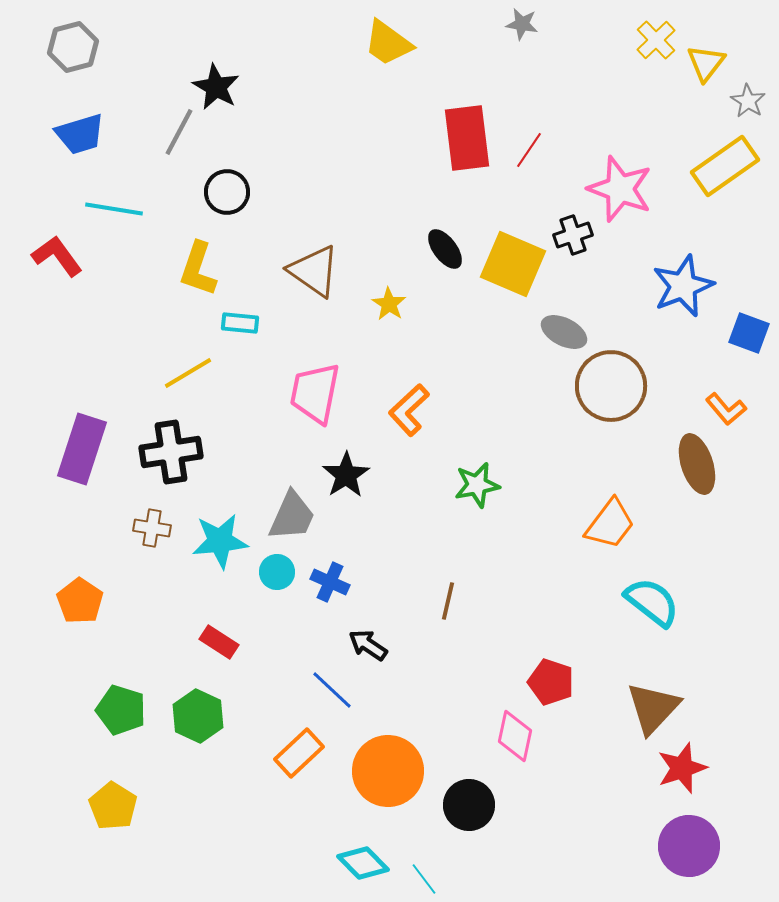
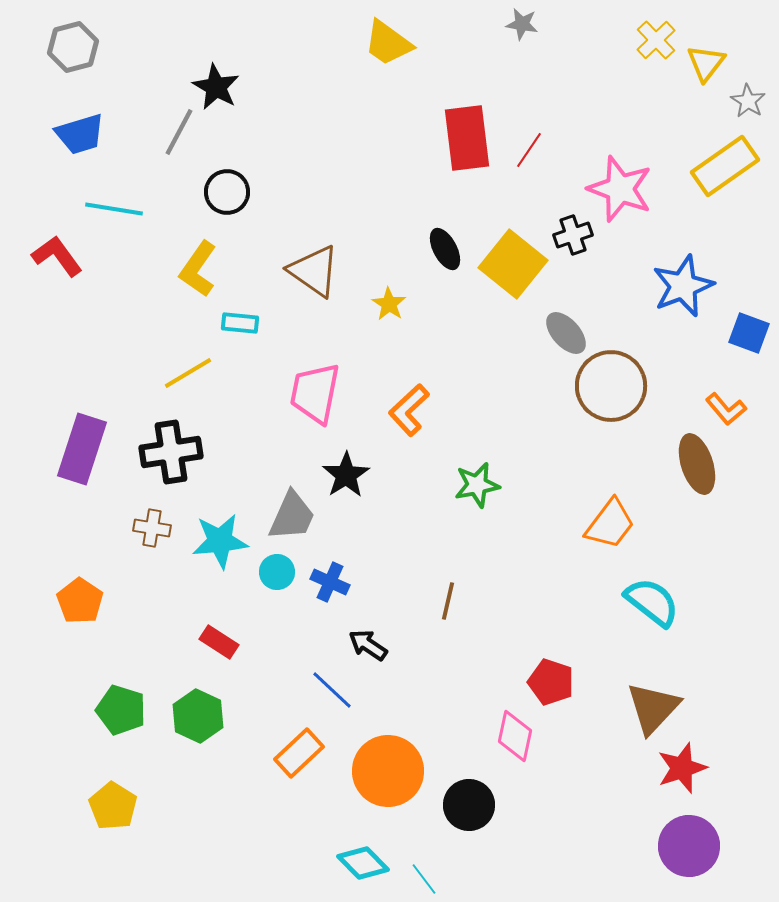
black ellipse at (445, 249): rotated 9 degrees clockwise
yellow square at (513, 264): rotated 16 degrees clockwise
yellow L-shape at (198, 269): rotated 16 degrees clockwise
gray ellipse at (564, 332): moved 2 px right, 1 px down; rotated 21 degrees clockwise
